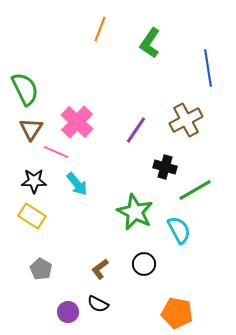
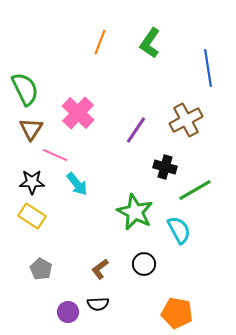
orange line: moved 13 px down
pink cross: moved 1 px right, 9 px up
pink line: moved 1 px left, 3 px down
black star: moved 2 px left, 1 px down
black semicircle: rotated 30 degrees counterclockwise
